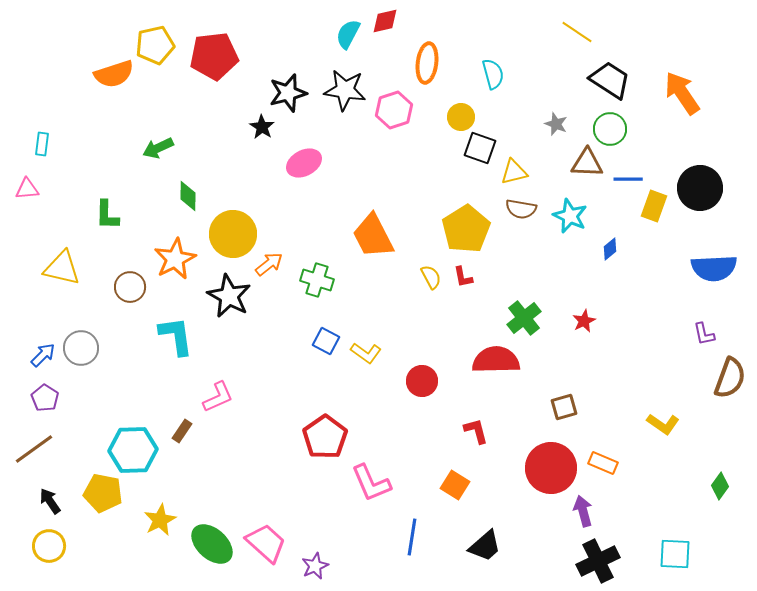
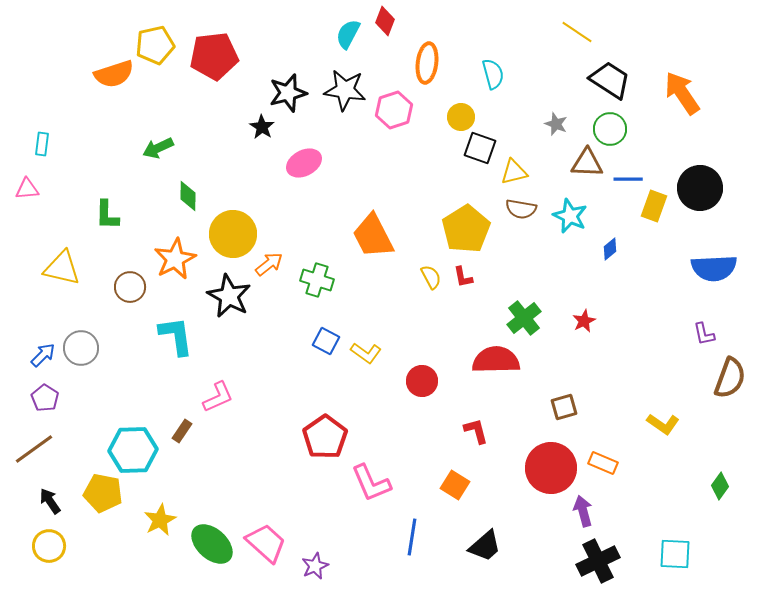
red diamond at (385, 21): rotated 56 degrees counterclockwise
